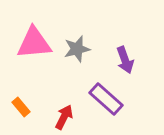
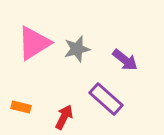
pink triangle: rotated 27 degrees counterclockwise
purple arrow: rotated 32 degrees counterclockwise
orange rectangle: rotated 36 degrees counterclockwise
